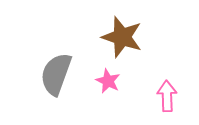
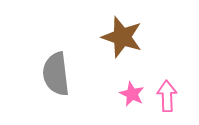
gray semicircle: rotated 27 degrees counterclockwise
pink star: moved 24 px right, 13 px down
